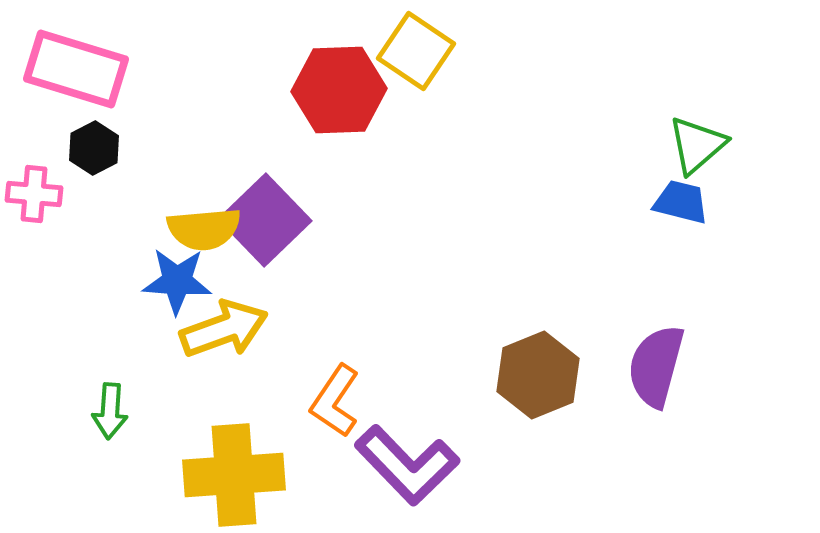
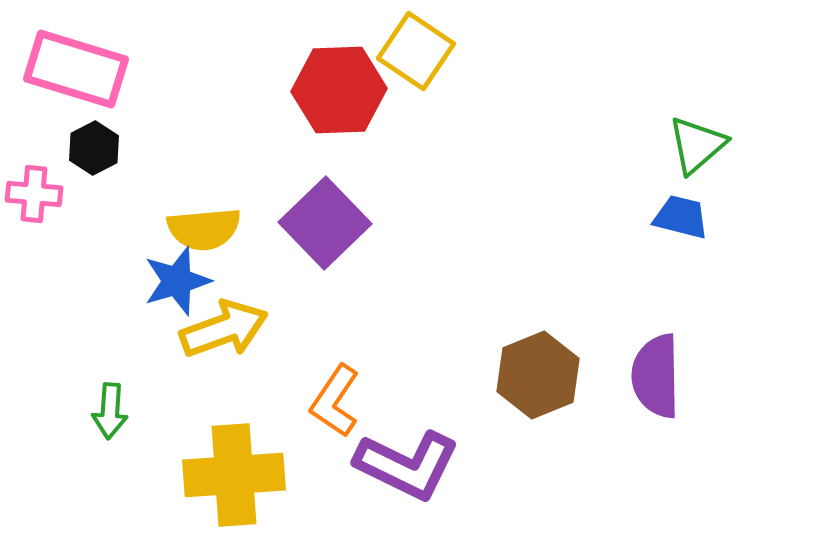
blue trapezoid: moved 15 px down
purple square: moved 60 px right, 3 px down
blue star: rotated 20 degrees counterclockwise
purple semicircle: moved 10 px down; rotated 16 degrees counterclockwise
purple L-shape: rotated 20 degrees counterclockwise
